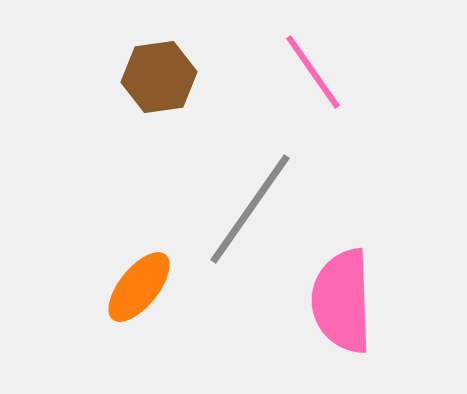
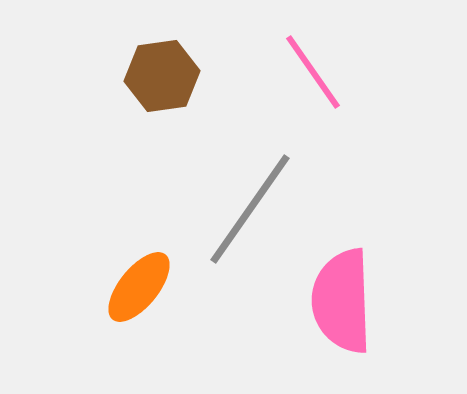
brown hexagon: moved 3 px right, 1 px up
